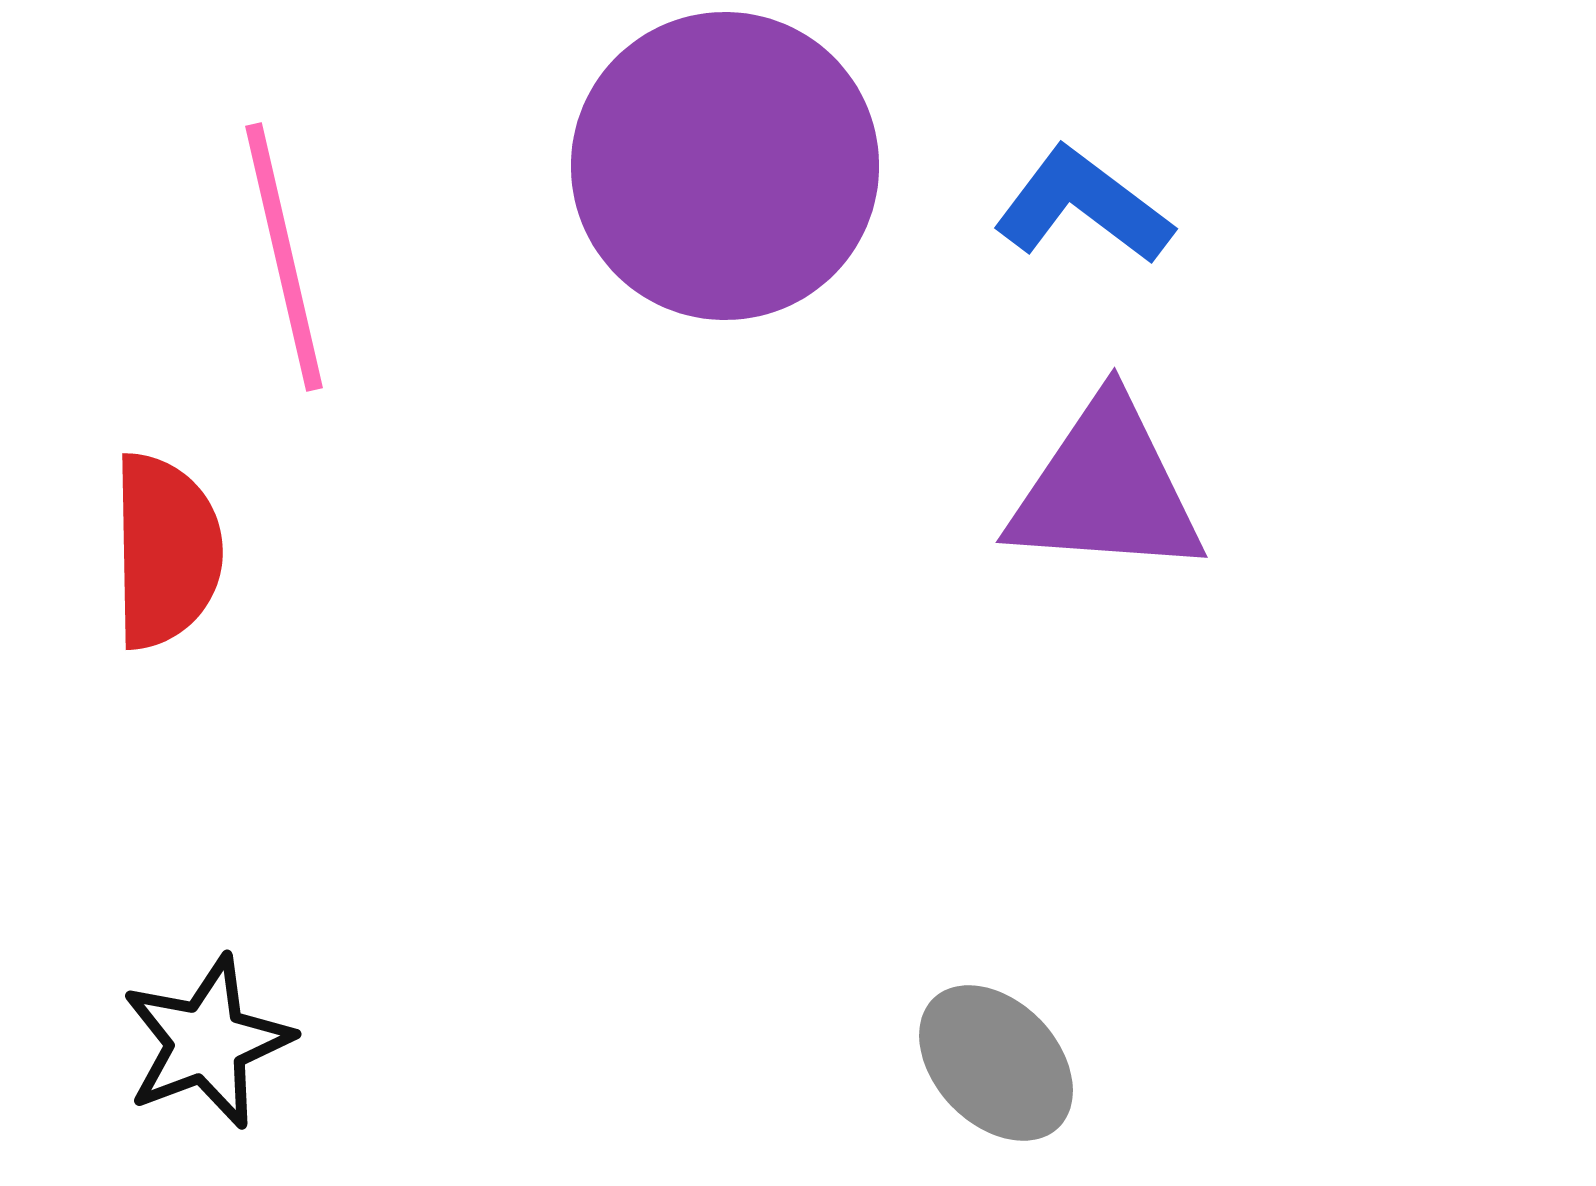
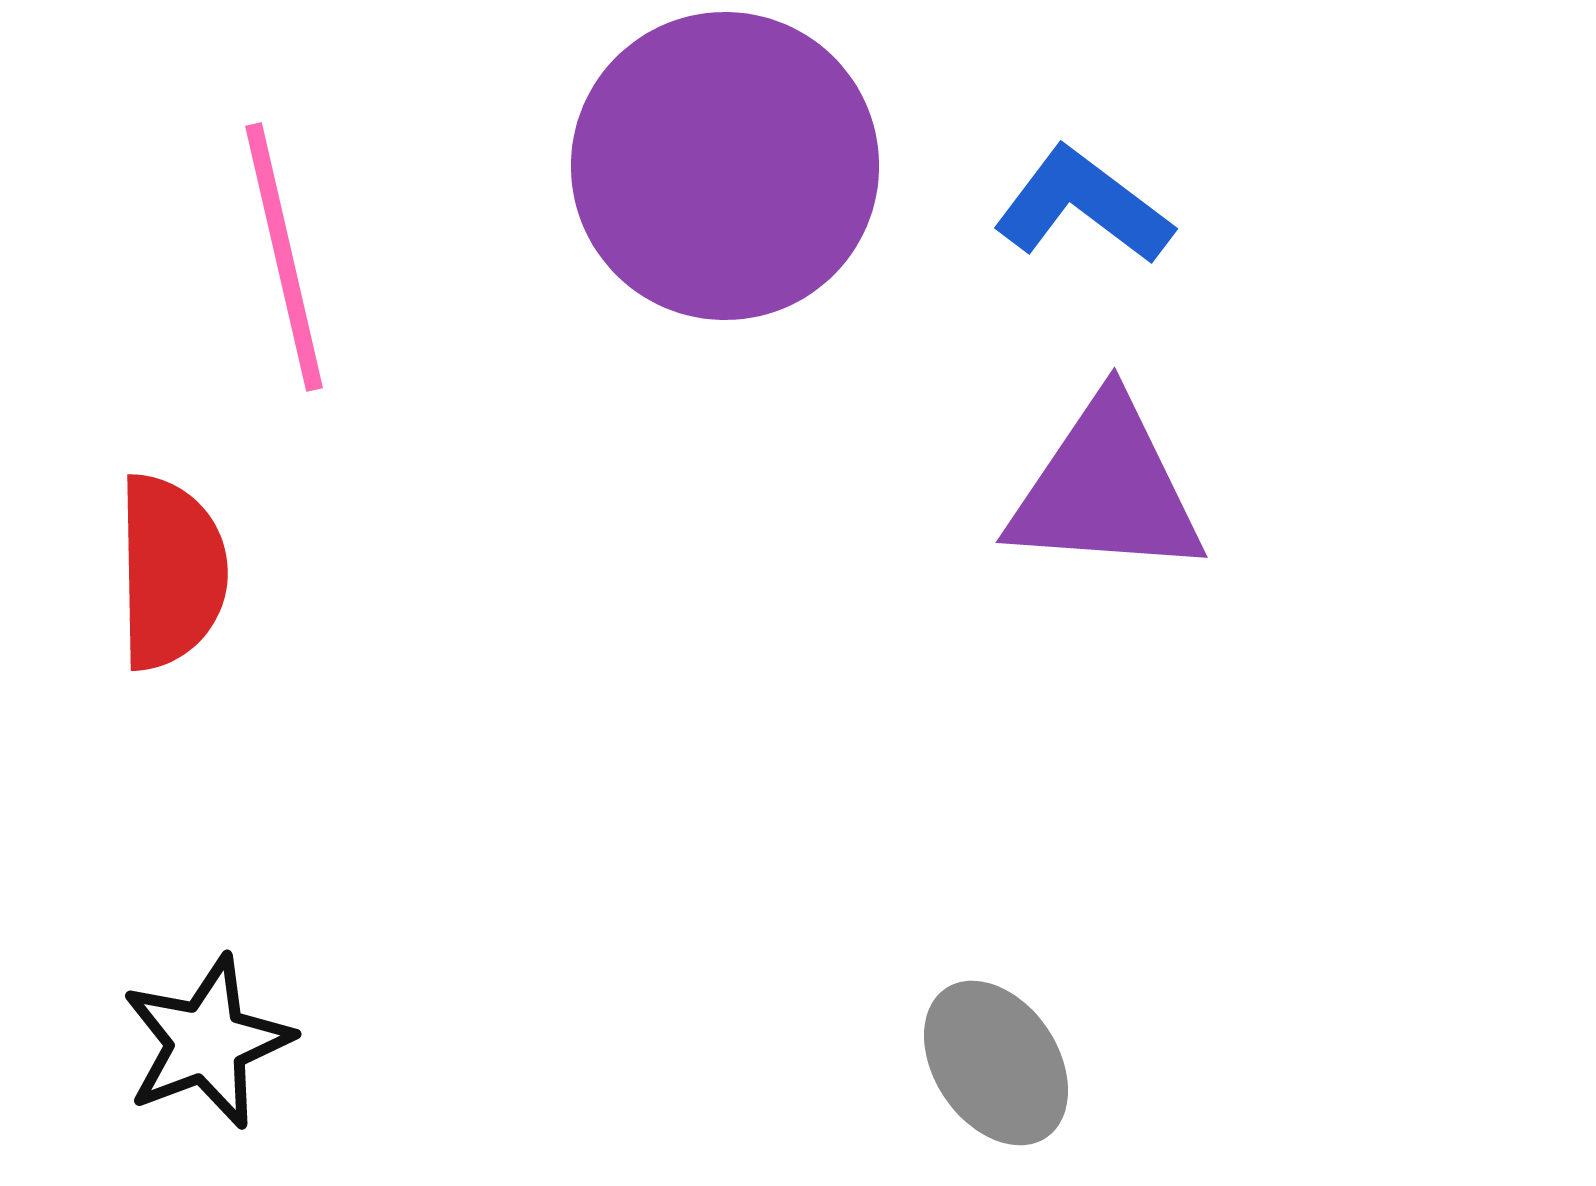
red semicircle: moved 5 px right, 21 px down
gray ellipse: rotated 10 degrees clockwise
